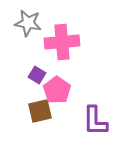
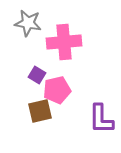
pink cross: moved 2 px right
pink pentagon: rotated 24 degrees clockwise
purple L-shape: moved 6 px right, 2 px up
